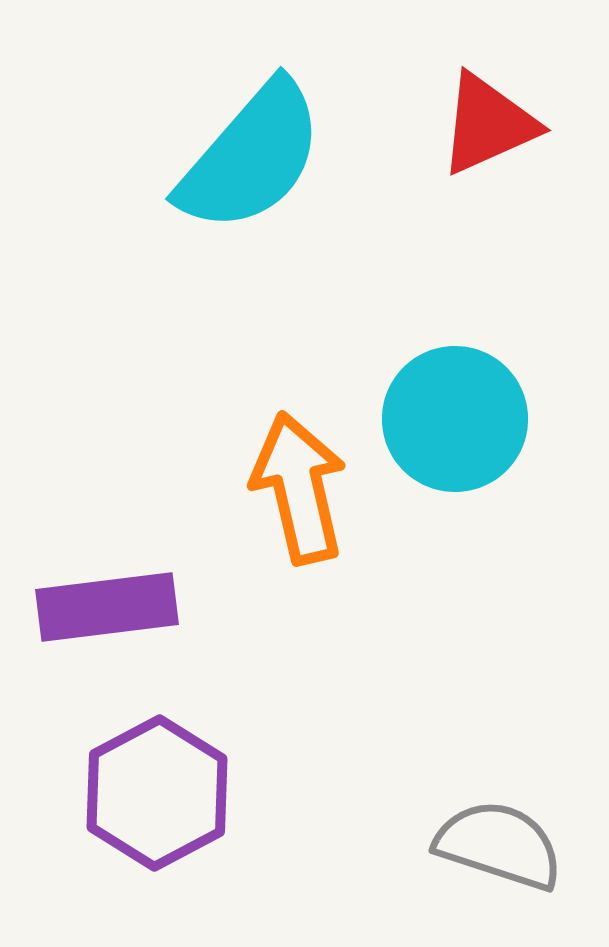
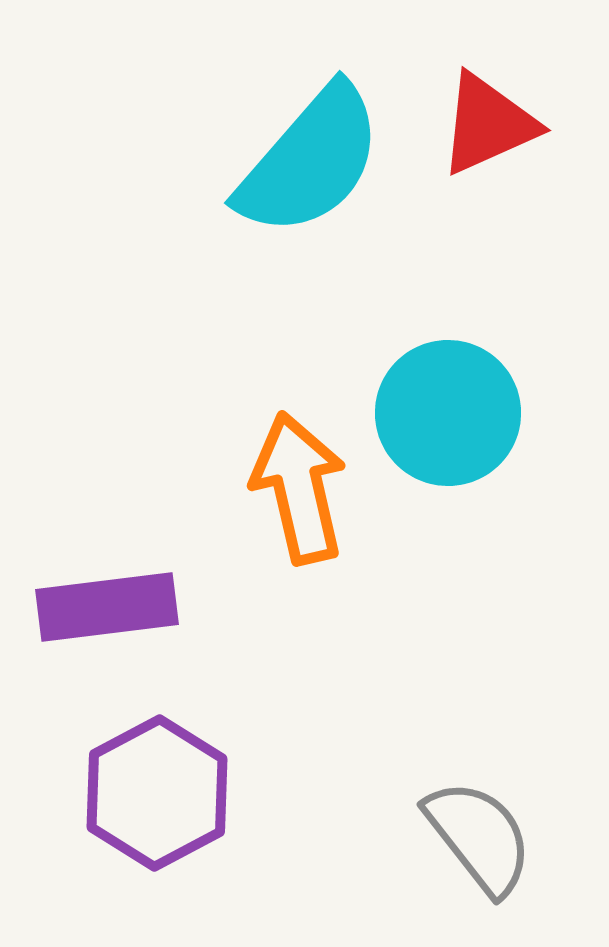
cyan semicircle: moved 59 px right, 4 px down
cyan circle: moved 7 px left, 6 px up
gray semicircle: moved 20 px left, 8 px up; rotated 34 degrees clockwise
